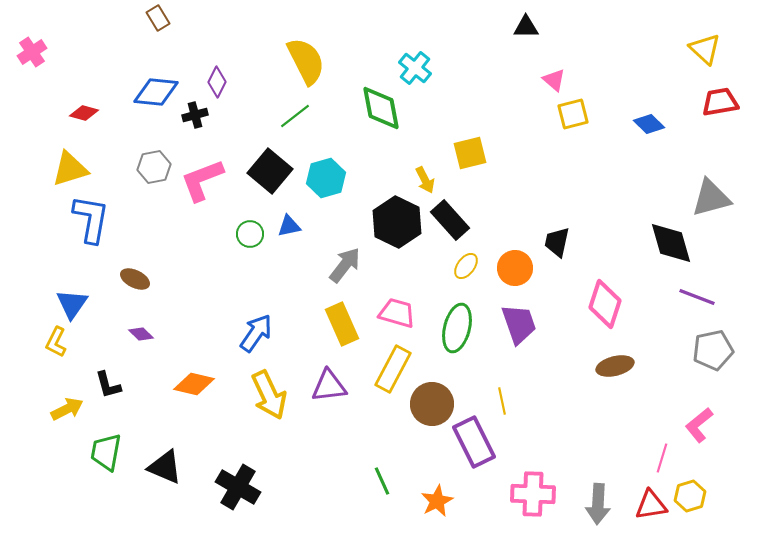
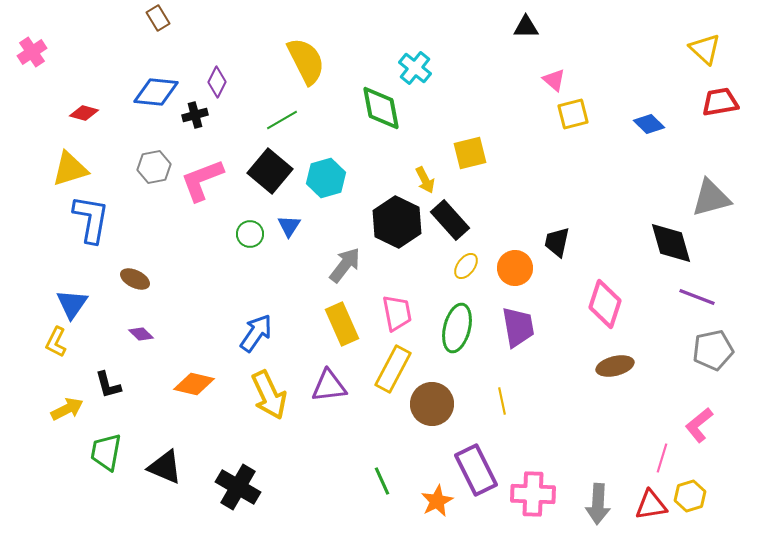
green line at (295, 116): moved 13 px left, 4 px down; rotated 8 degrees clockwise
blue triangle at (289, 226): rotated 45 degrees counterclockwise
pink trapezoid at (397, 313): rotated 63 degrees clockwise
purple trapezoid at (519, 324): moved 1 px left, 3 px down; rotated 9 degrees clockwise
purple rectangle at (474, 442): moved 2 px right, 28 px down
